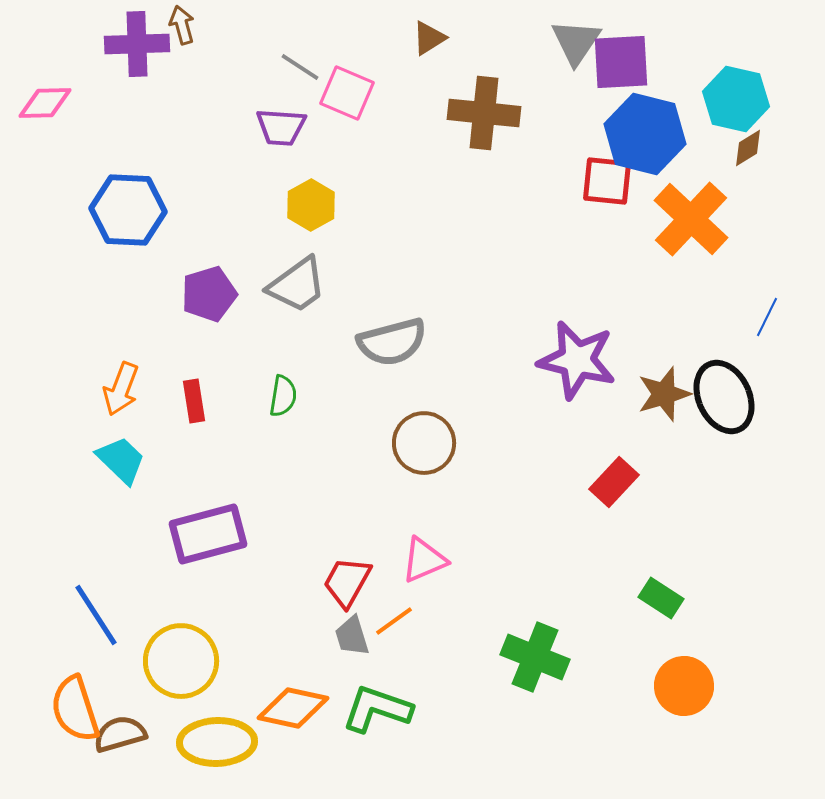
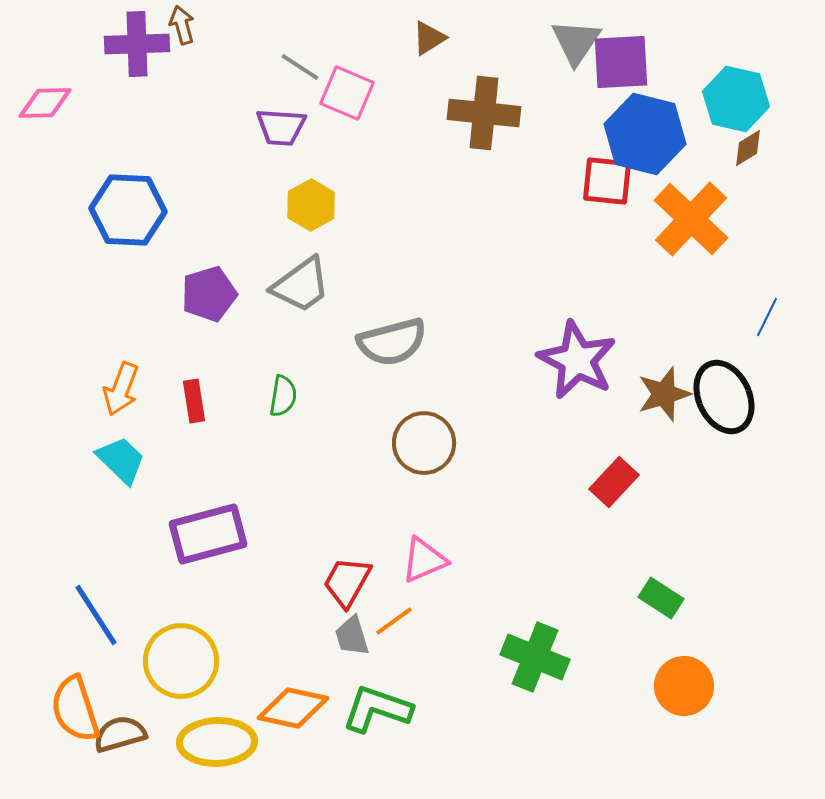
gray trapezoid at (297, 285): moved 4 px right
purple star at (577, 360): rotated 14 degrees clockwise
